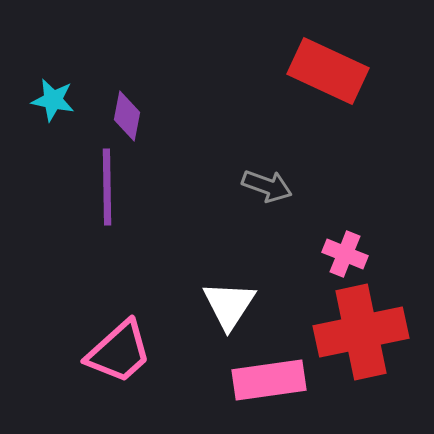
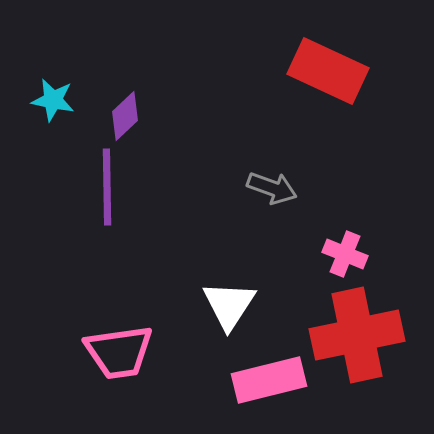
purple diamond: moved 2 px left; rotated 36 degrees clockwise
gray arrow: moved 5 px right, 2 px down
red cross: moved 4 px left, 3 px down
pink trapezoid: rotated 34 degrees clockwise
pink rectangle: rotated 6 degrees counterclockwise
